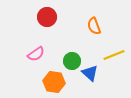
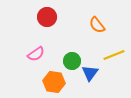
orange semicircle: moved 3 px right, 1 px up; rotated 18 degrees counterclockwise
blue triangle: rotated 24 degrees clockwise
